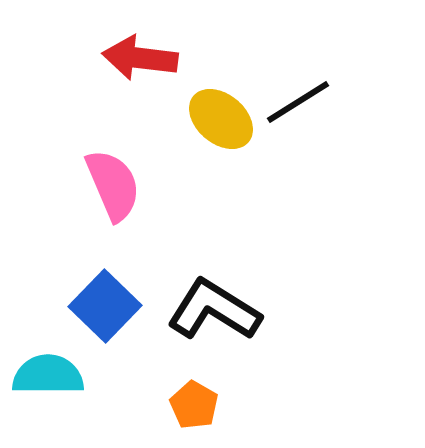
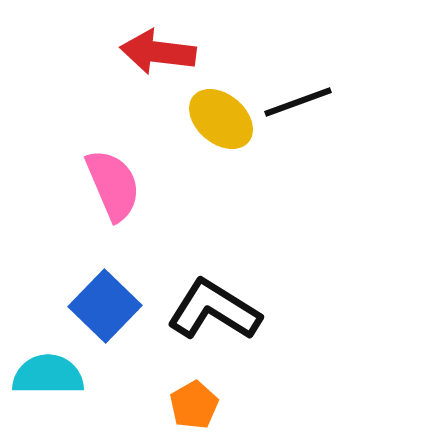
red arrow: moved 18 px right, 6 px up
black line: rotated 12 degrees clockwise
orange pentagon: rotated 12 degrees clockwise
